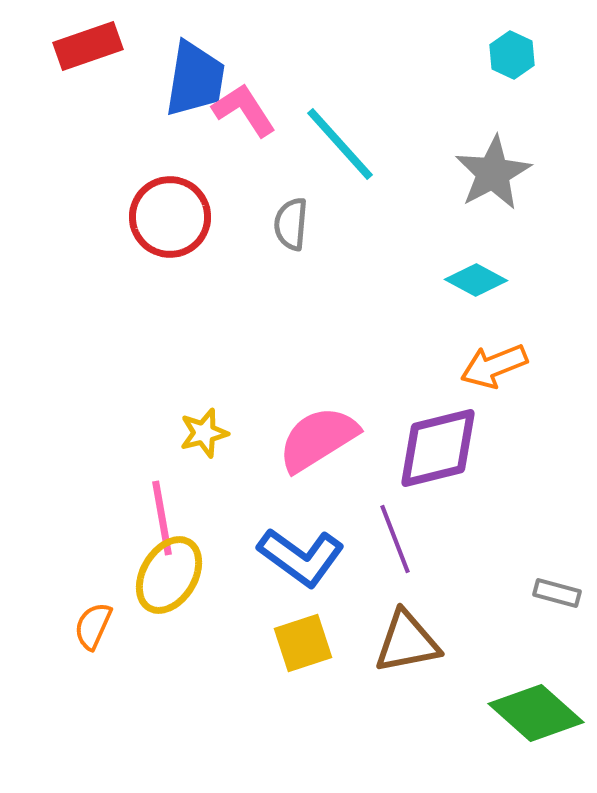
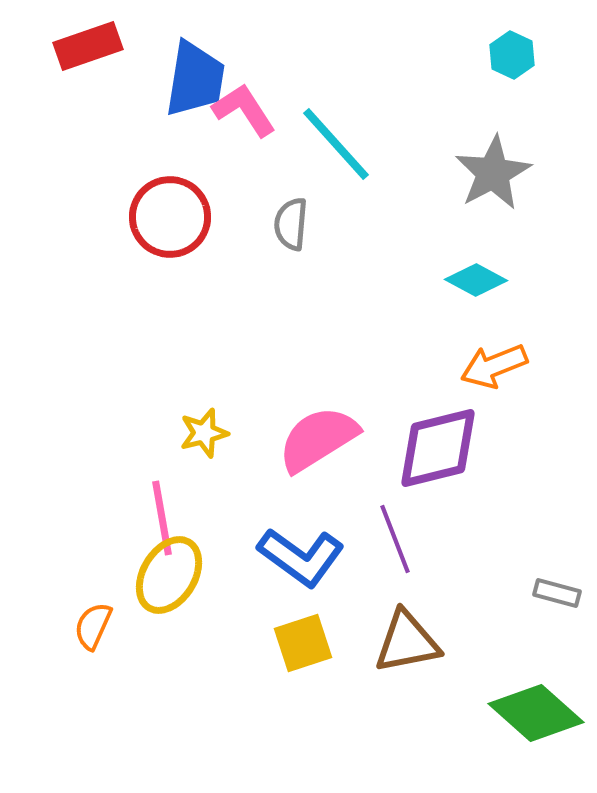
cyan line: moved 4 px left
